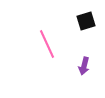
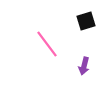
pink line: rotated 12 degrees counterclockwise
